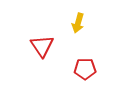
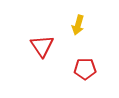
yellow arrow: moved 2 px down
